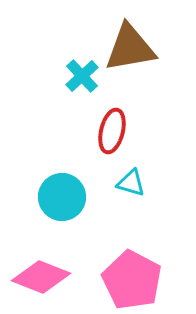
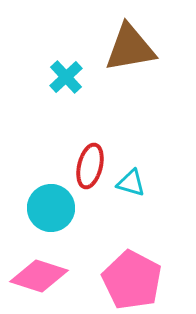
cyan cross: moved 16 px left, 1 px down
red ellipse: moved 22 px left, 35 px down
cyan circle: moved 11 px left, 11 px down
pink diamond: moved 2 px left, 1 px up; rotated 4 degrees counterclockwise
